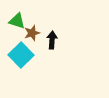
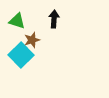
brown star: moved 7 px down
black arrow: moved 2 px right, 21 px up
